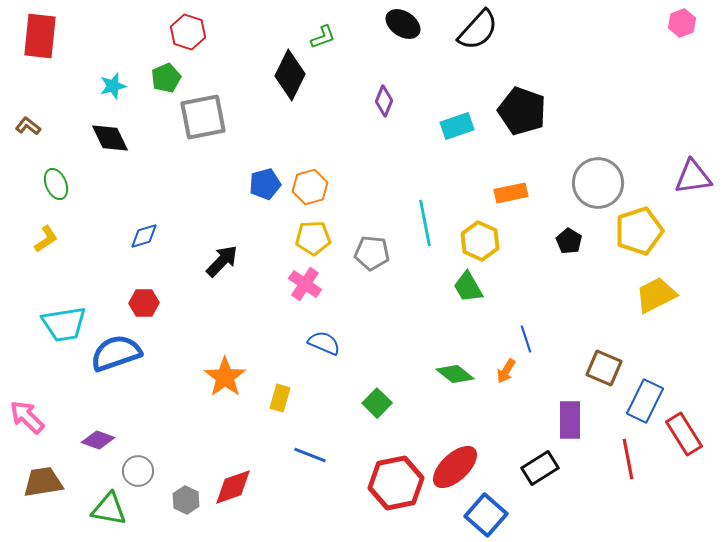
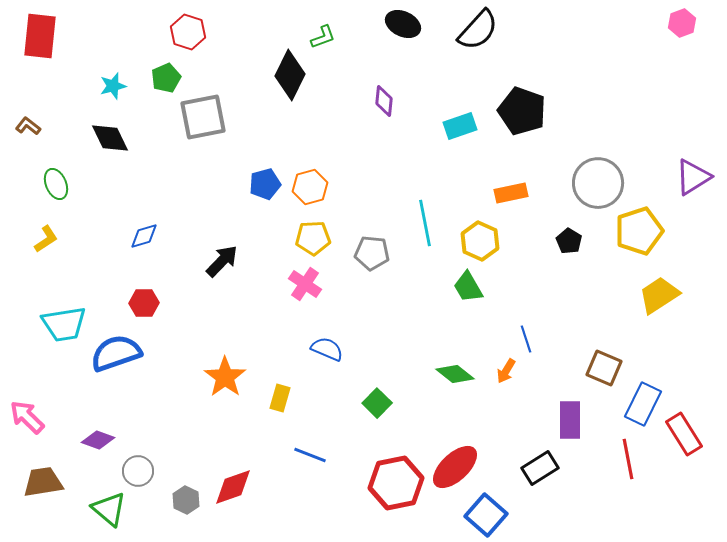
black ellipse at (403, 24): rotated 8 degrees counterclockwise
purple diamond at (384, 101): rotated 16 degrees counterclockwise
cyan rectangle at (457, 126): moved 3 px right
purple triangle at (693, 177): rotated 24 degrees counterclockwise
yellow trapezoid at (656, 295): moved 3 px right; rotated 6 degrees counterclockwise
blue semicircle at (324, 343): moved 3 px right, 6 px down
blue rectangle at (645, 401): moved 2 px left, 3 px down
green triangle at (109, 509): rotated 30 degrees clockwise
